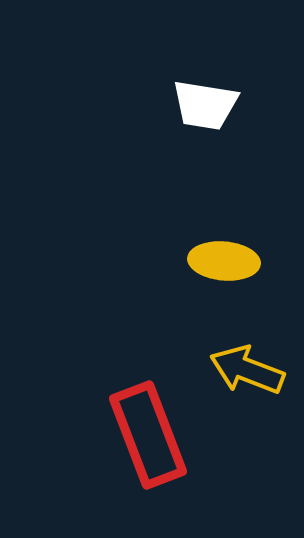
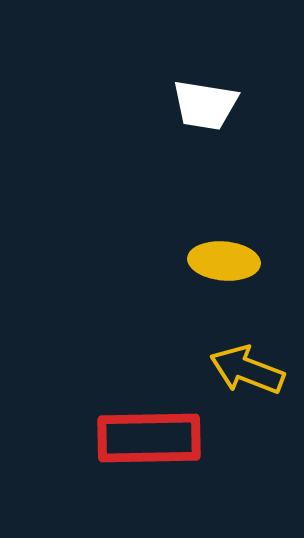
red rectangle: moved 1 px right, 3 px down; rotated 70 degrees counterclockwise
